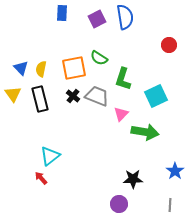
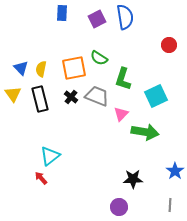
black cross: moved 2 px left, 1 px down
purple circle: moved 3 px down
